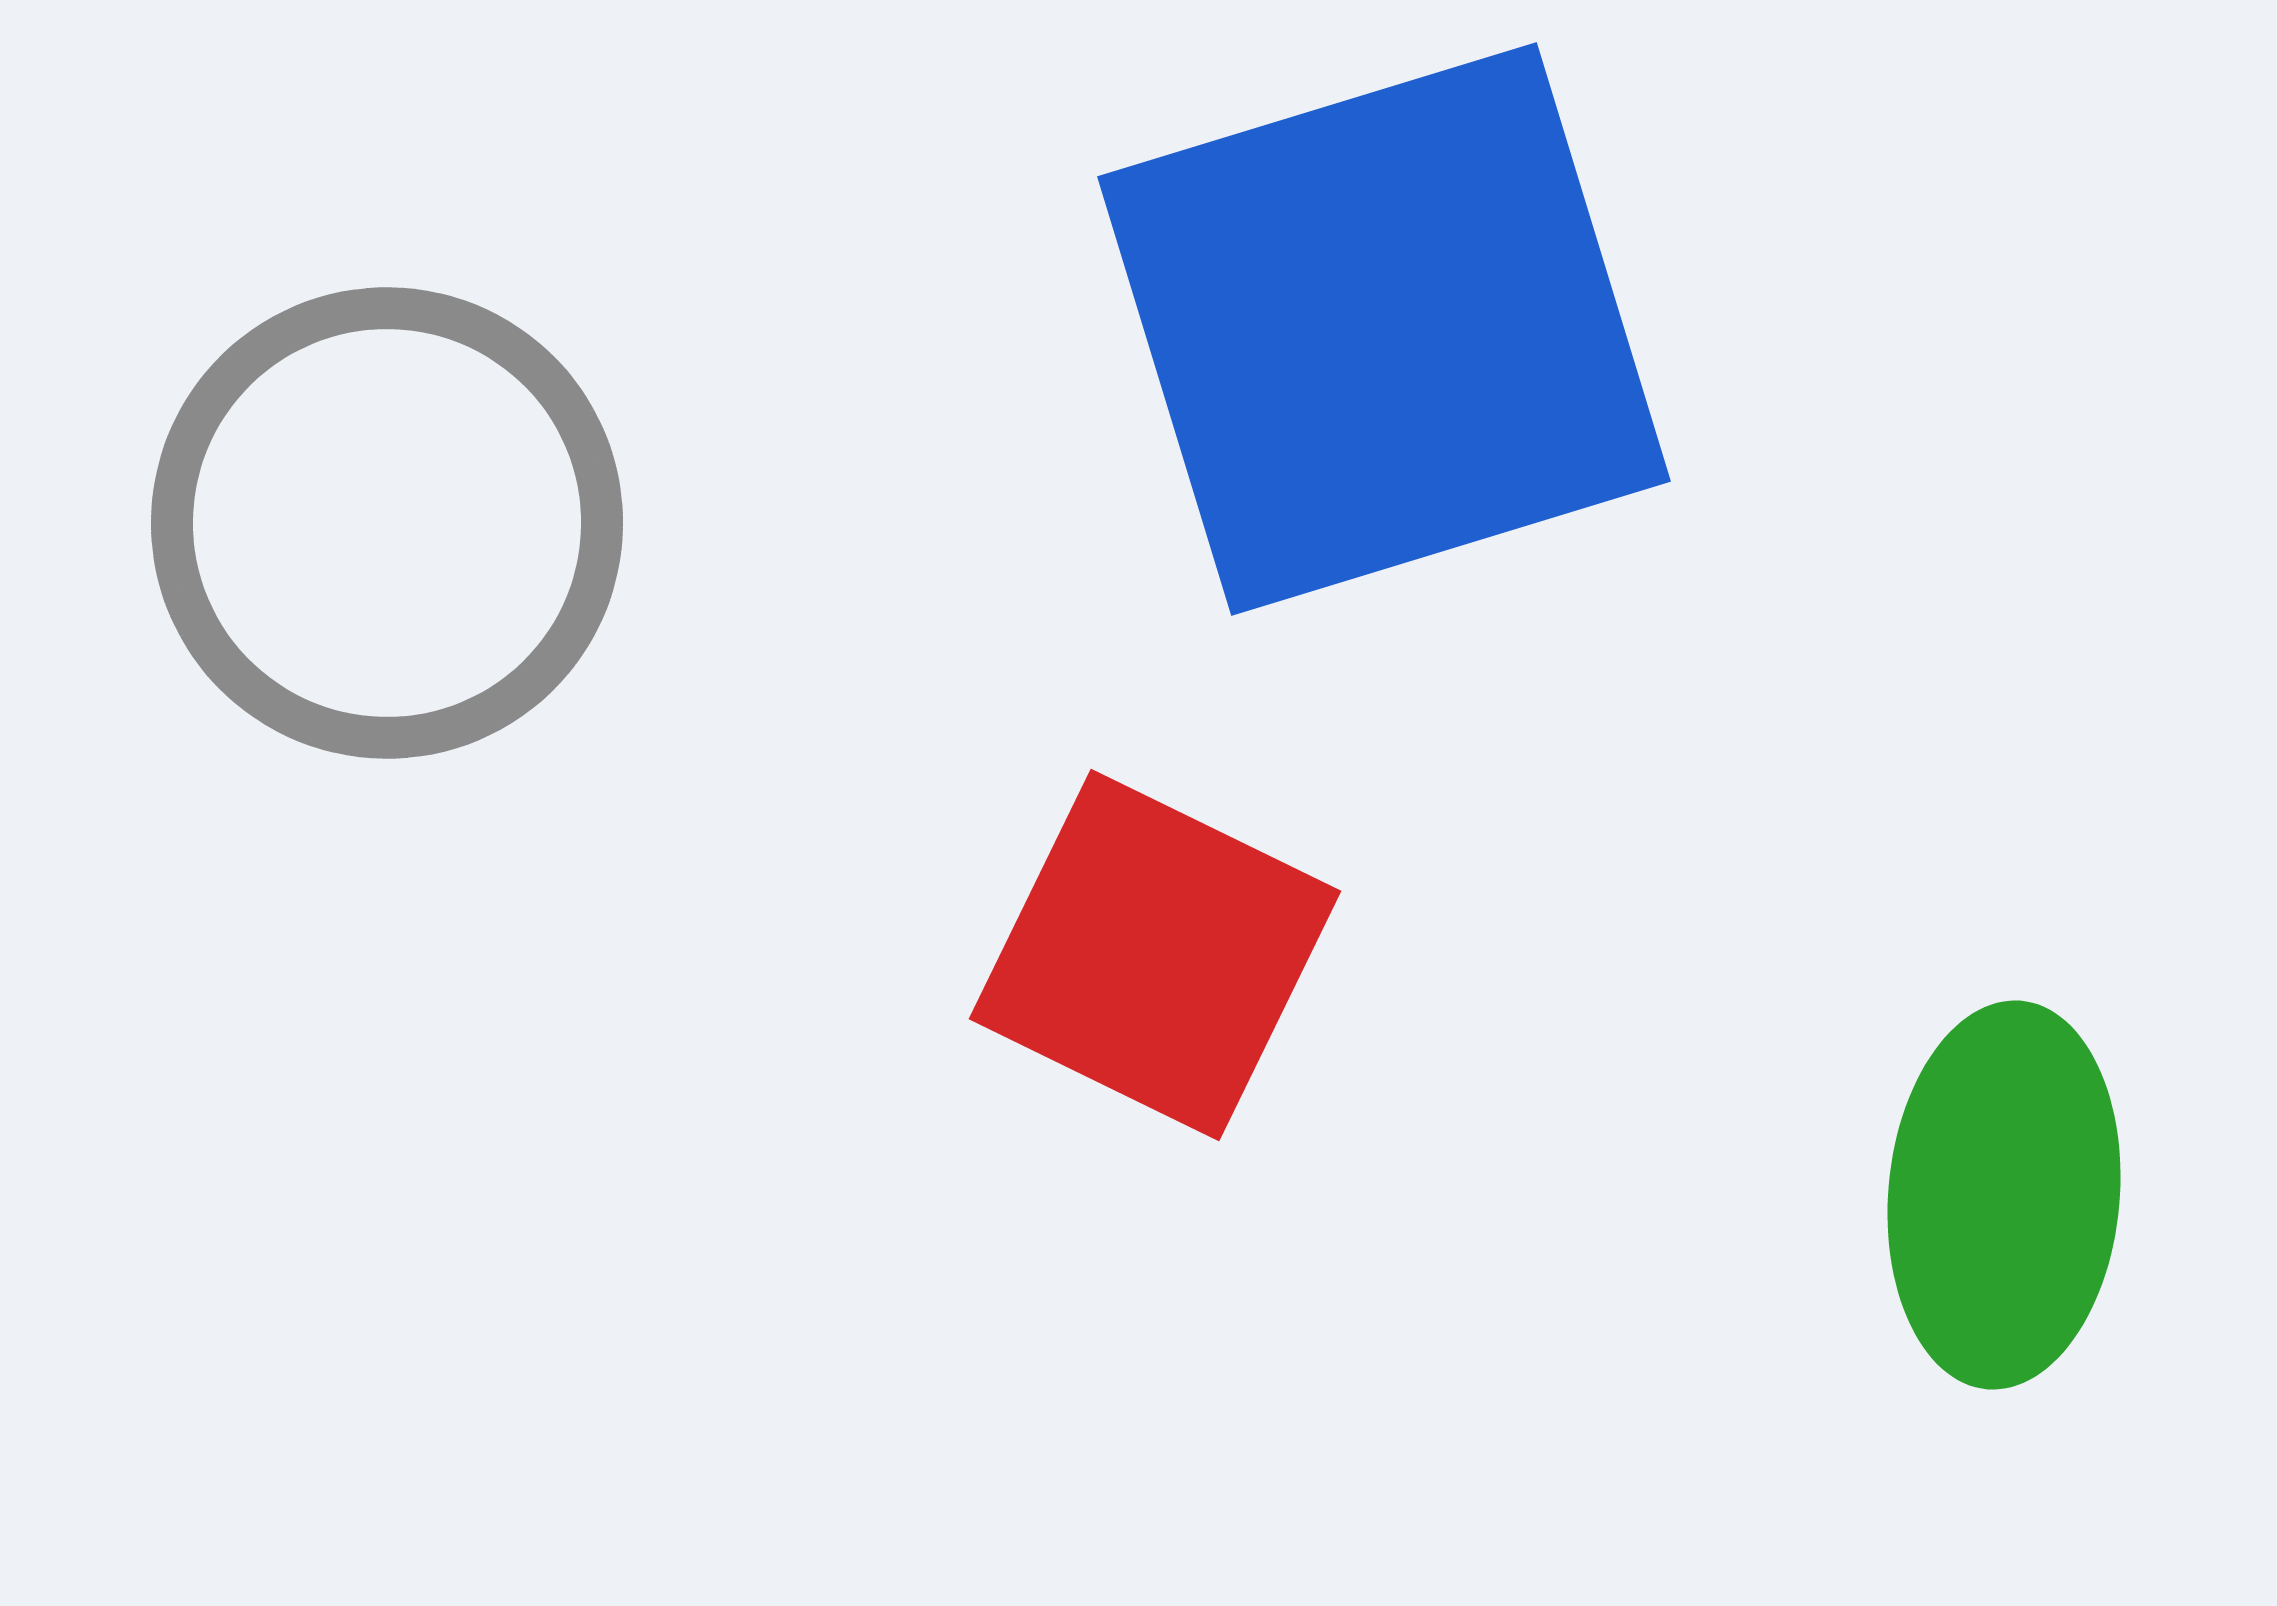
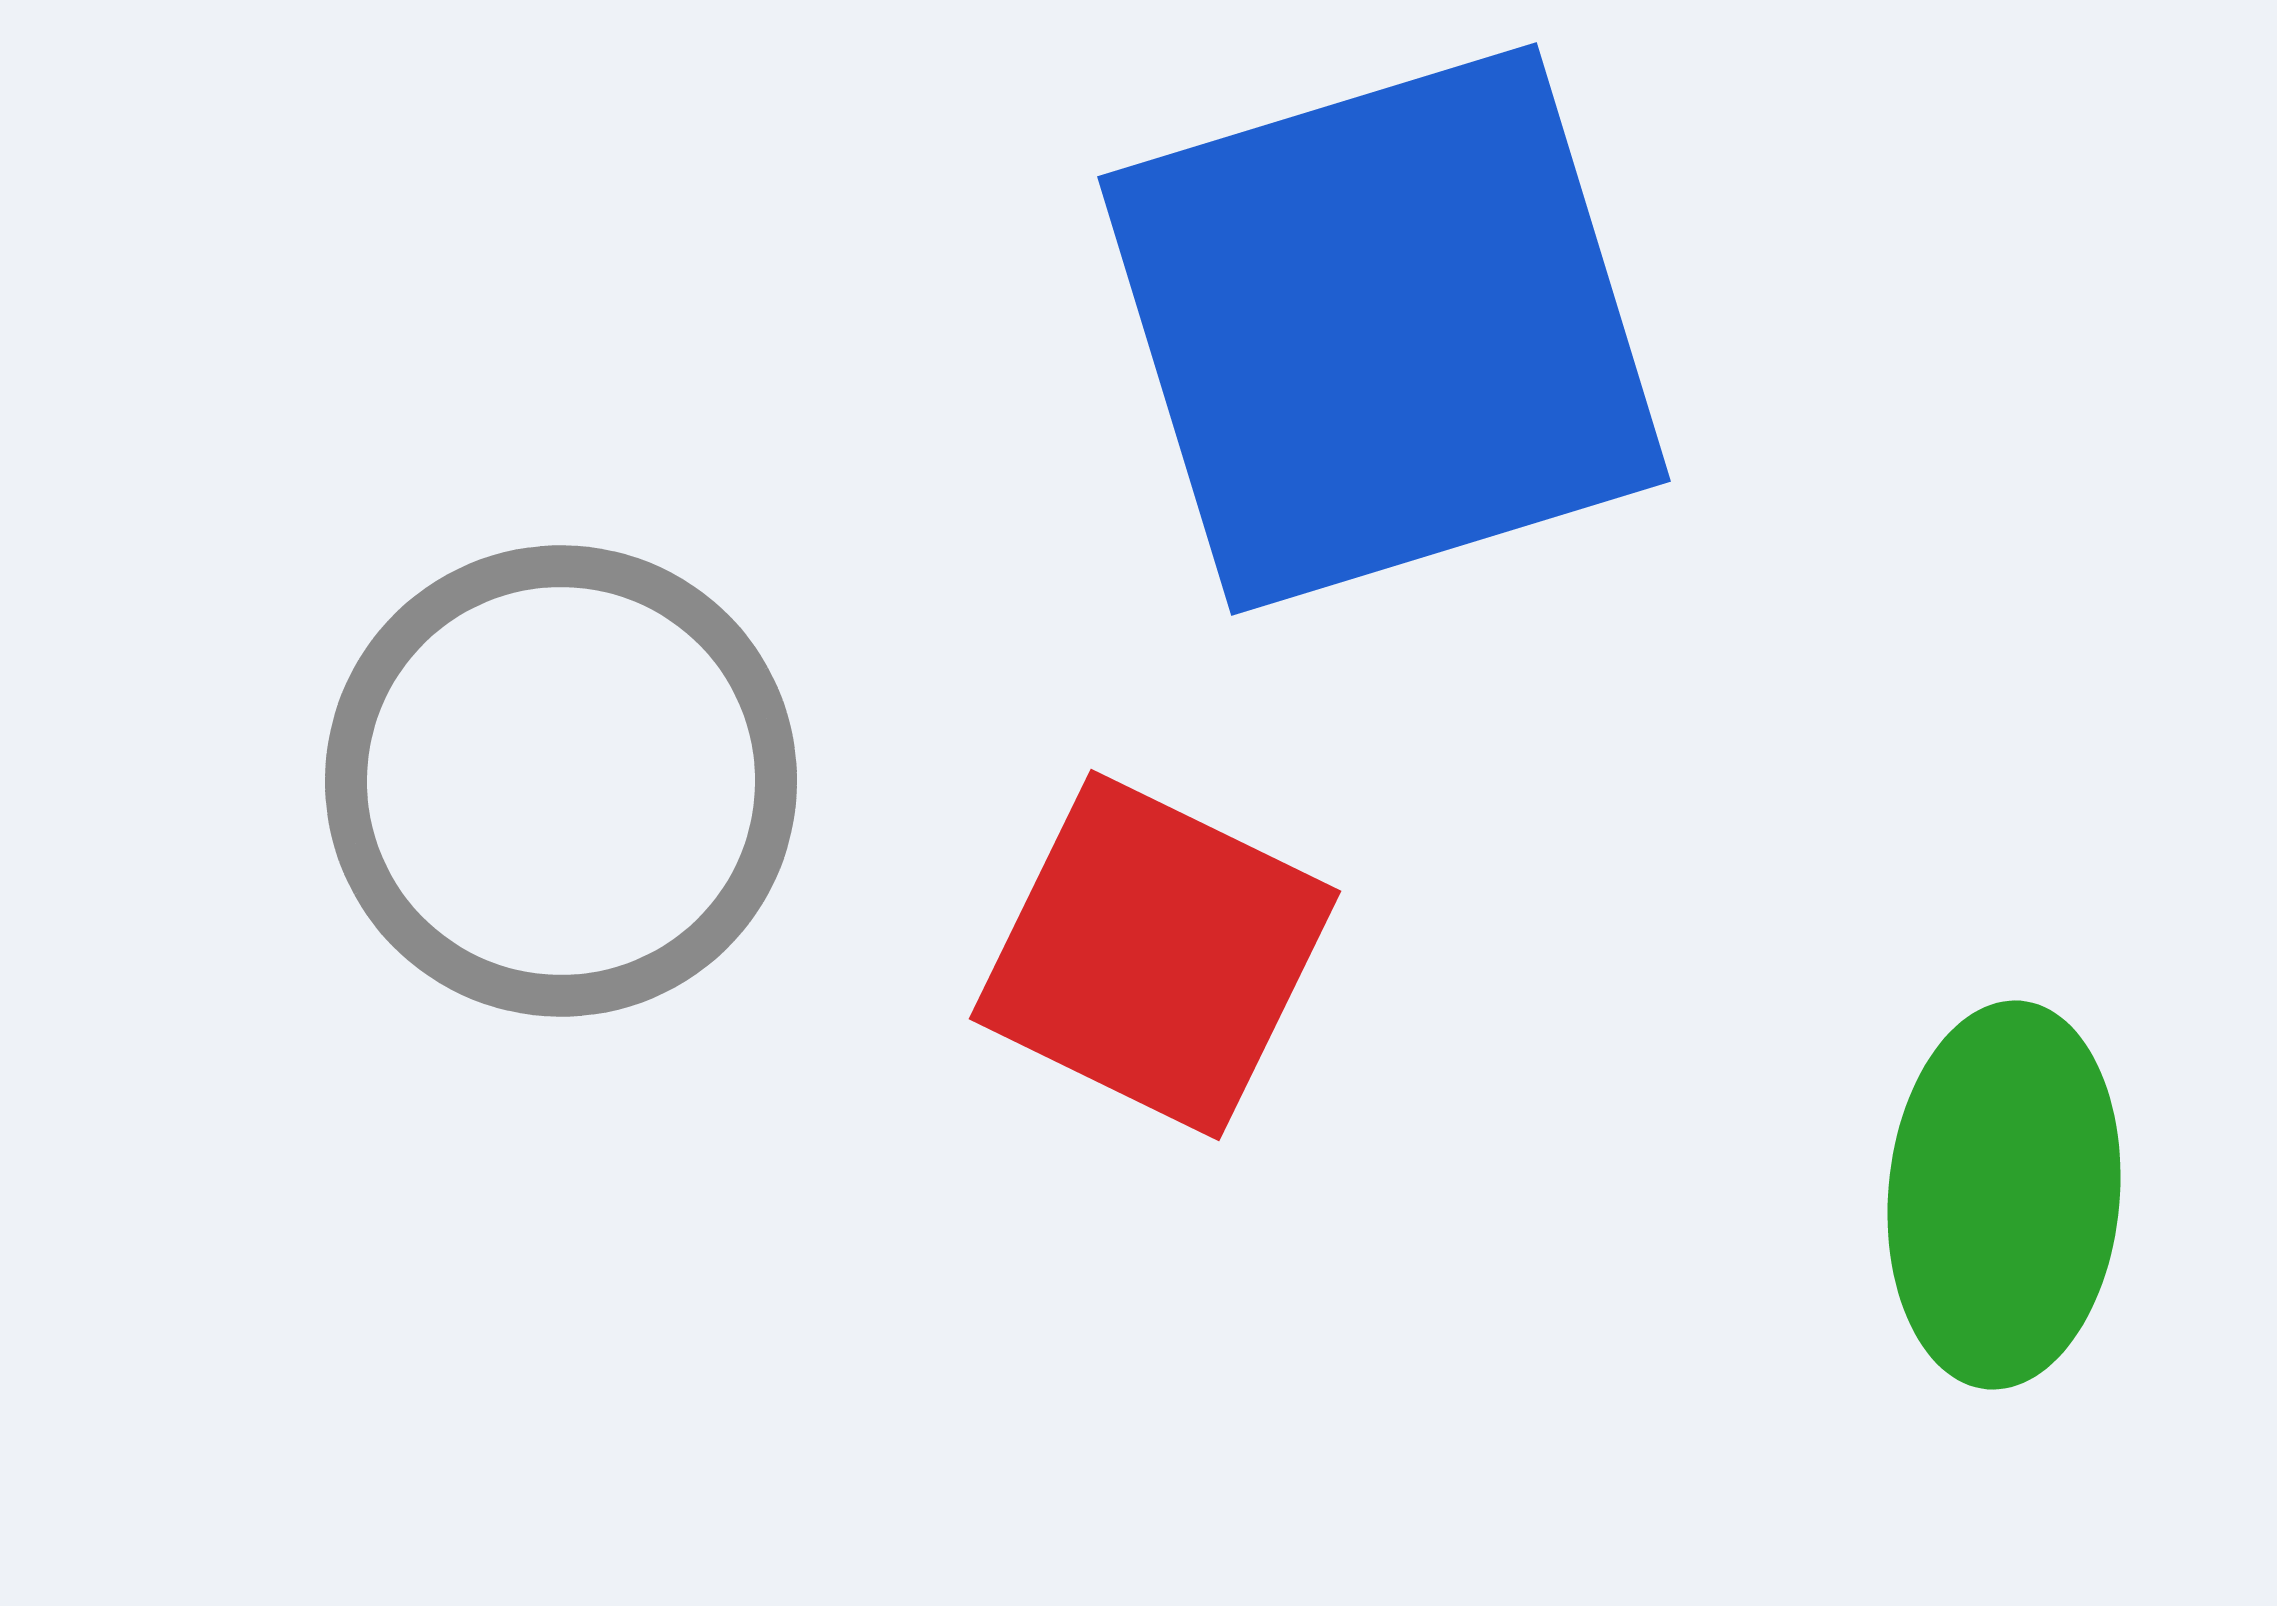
gray circle: moved 174 px right, 258 px down
